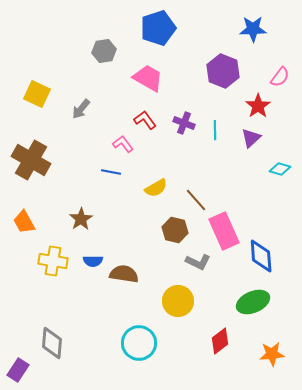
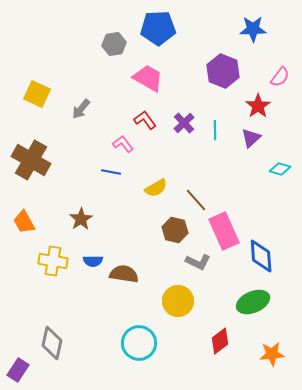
blue pentagon: rotated 16 degrees clockwise
gray hexagon: moved 10 px right, 7 px up
purple cross: rotated 25 degrees clockwise
gray diamond: rotated 8 degrees clockwise
